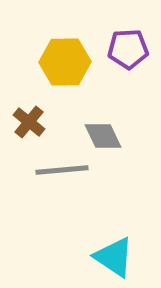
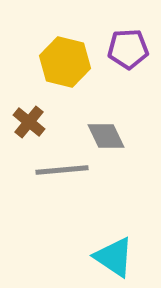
yellow hexagon: rotated 15 degrees clockwise
gray diamond: moved 3 px right
